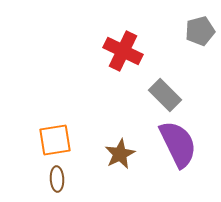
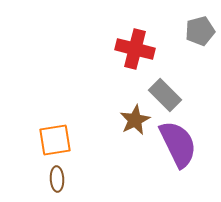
red cross: moved 12 px right, 2 px up; rotated 12 degrees counterclockwise
brown star: moved 15 px right, 34 px up
